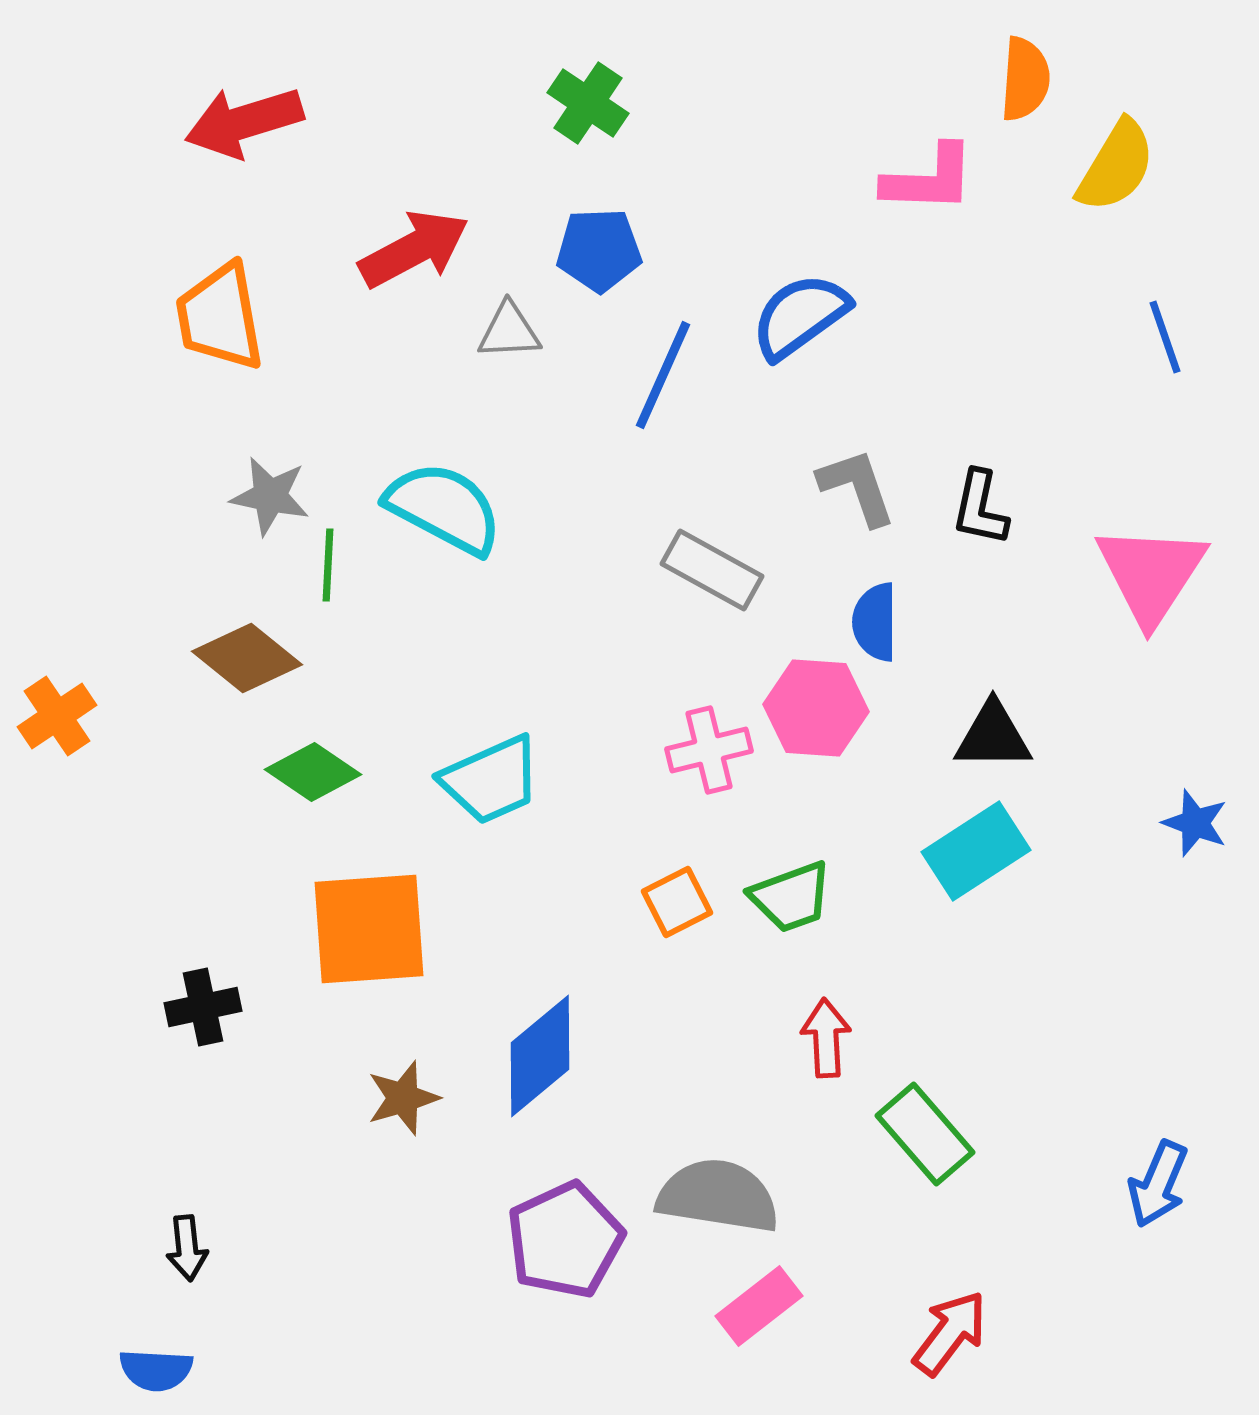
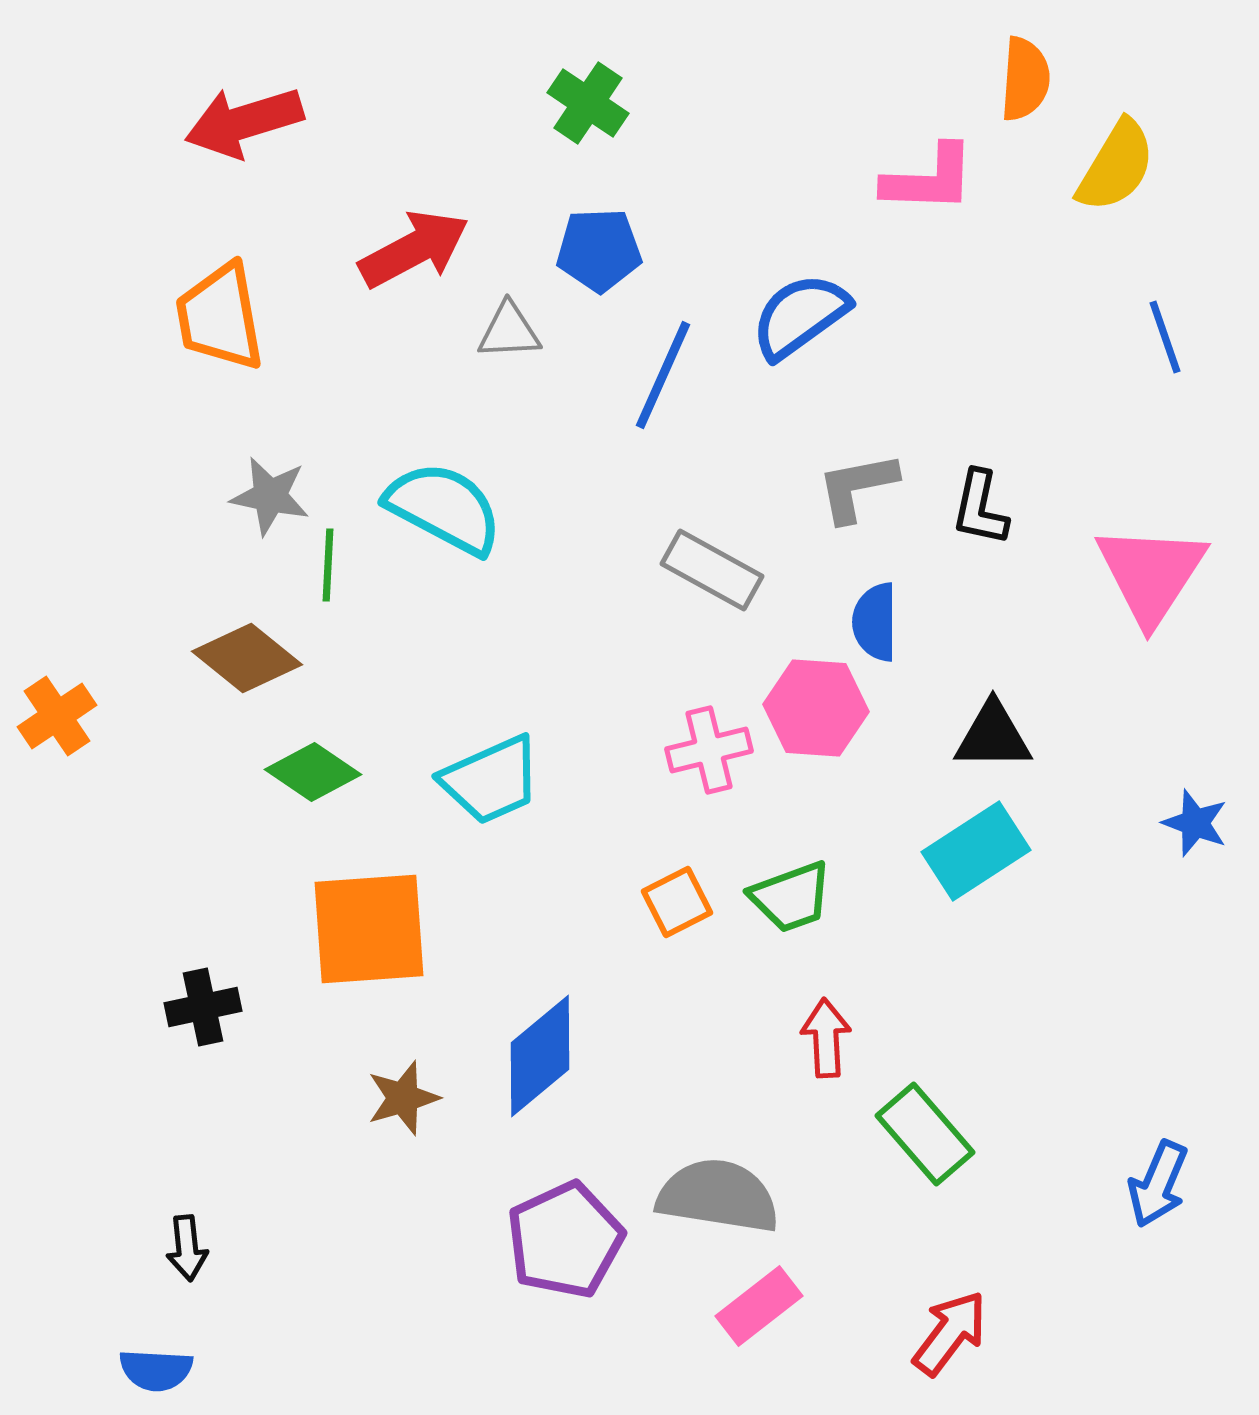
gray L-shape at (857, 487): rotated 82 degrees counterclockwise
